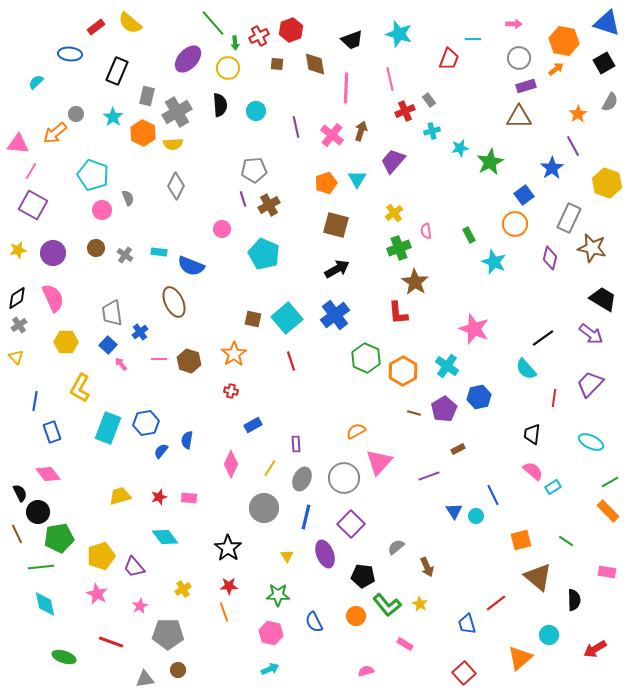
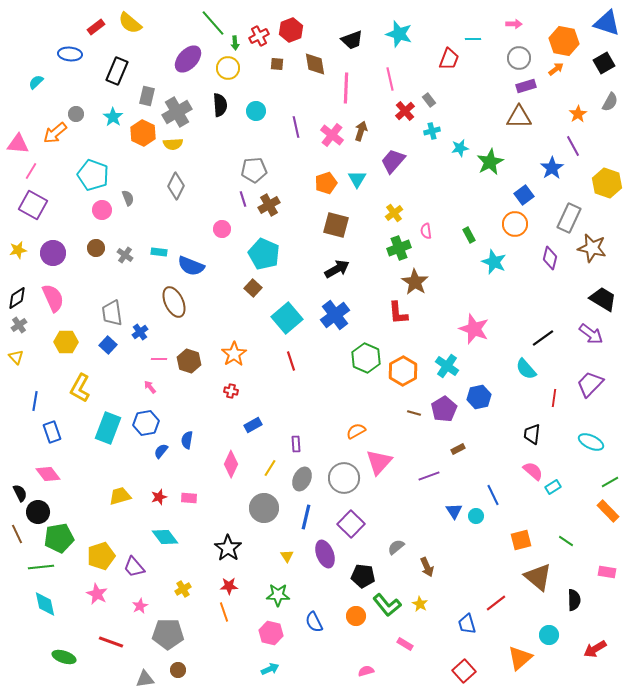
red cross at (405, 111): rotated 18 degrees counterclockwise
brown square at (253, 319): moved 31 px up; rotated 30 degrees clockwise
pink arrow at (121, 364): moved 29 px right, 23 px down
red square at (464, 673): moved 2 px up
